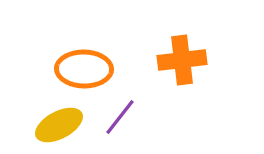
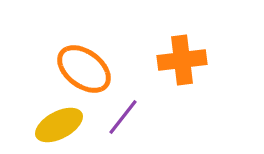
orange ellipse: rotated 36 degrees clockwise
purple line: moved 3 px right
